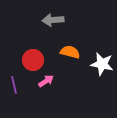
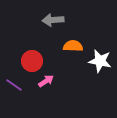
orange semicircle: moved 3 px right, 6 px up; rotated 12 degrees counterclockwise
red circle: moved 1 px left, 1 px down
white star: moved 2 px left, 3 px up
purple line: rotated 42 degrees counterclockwise
